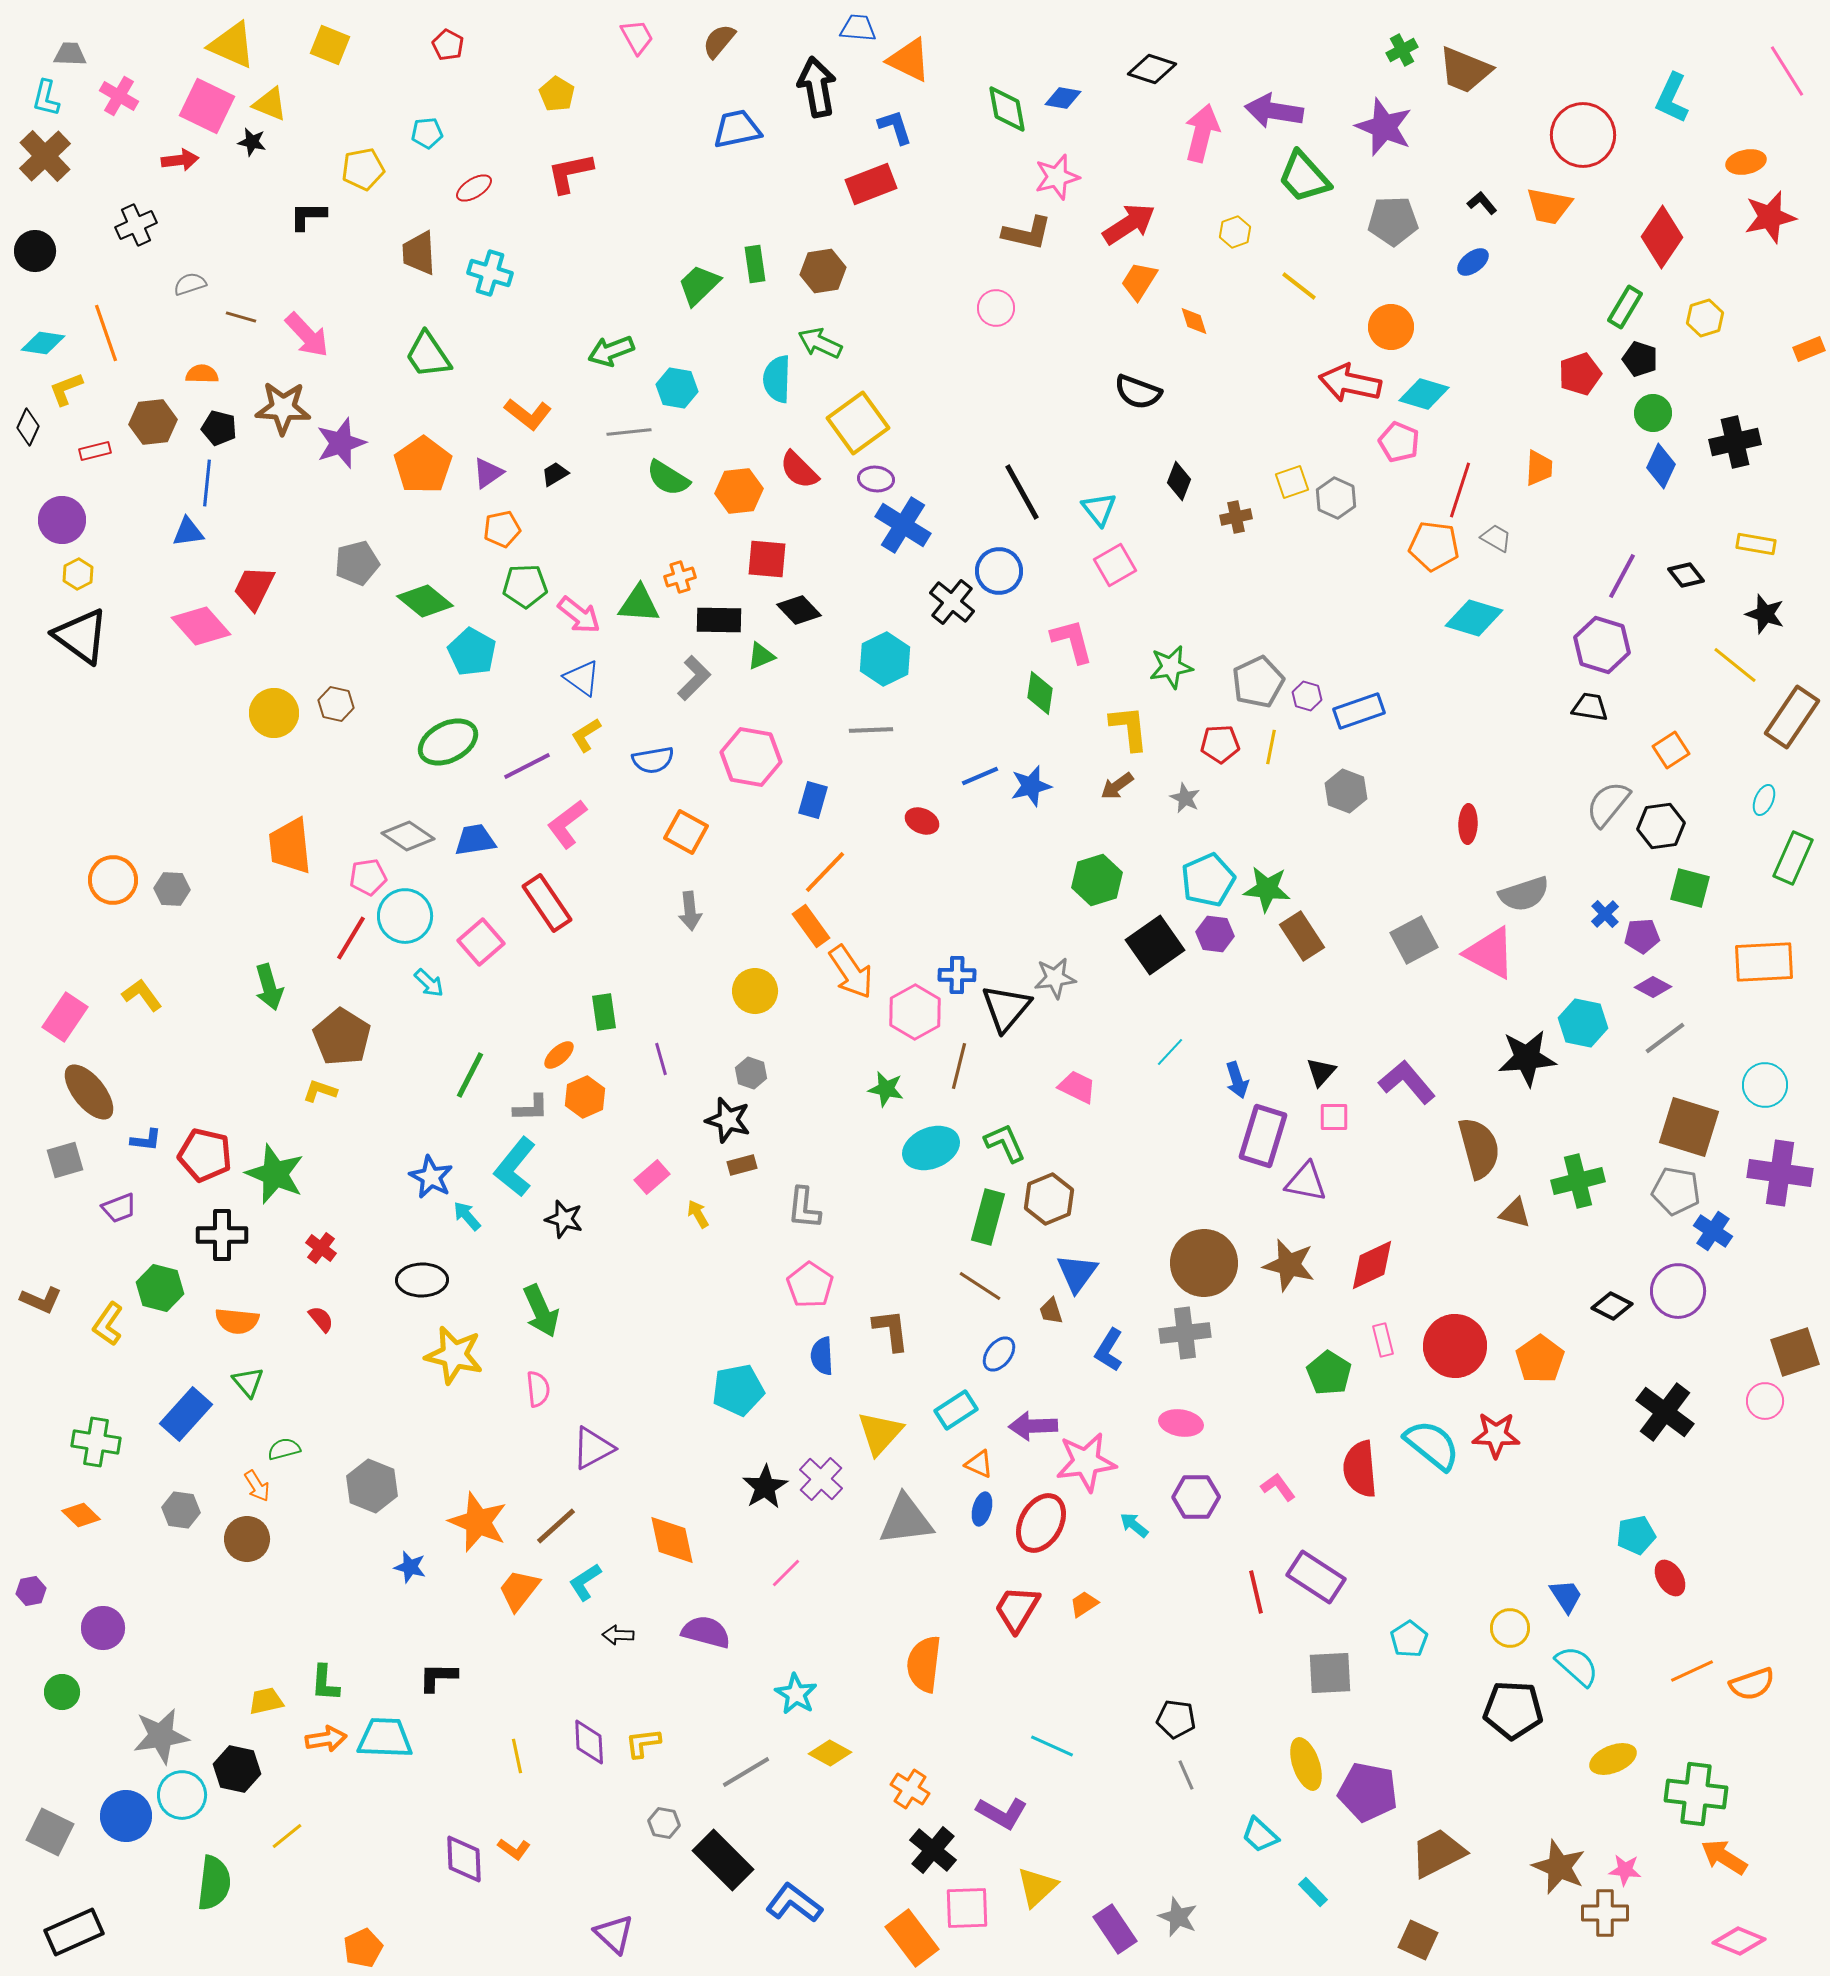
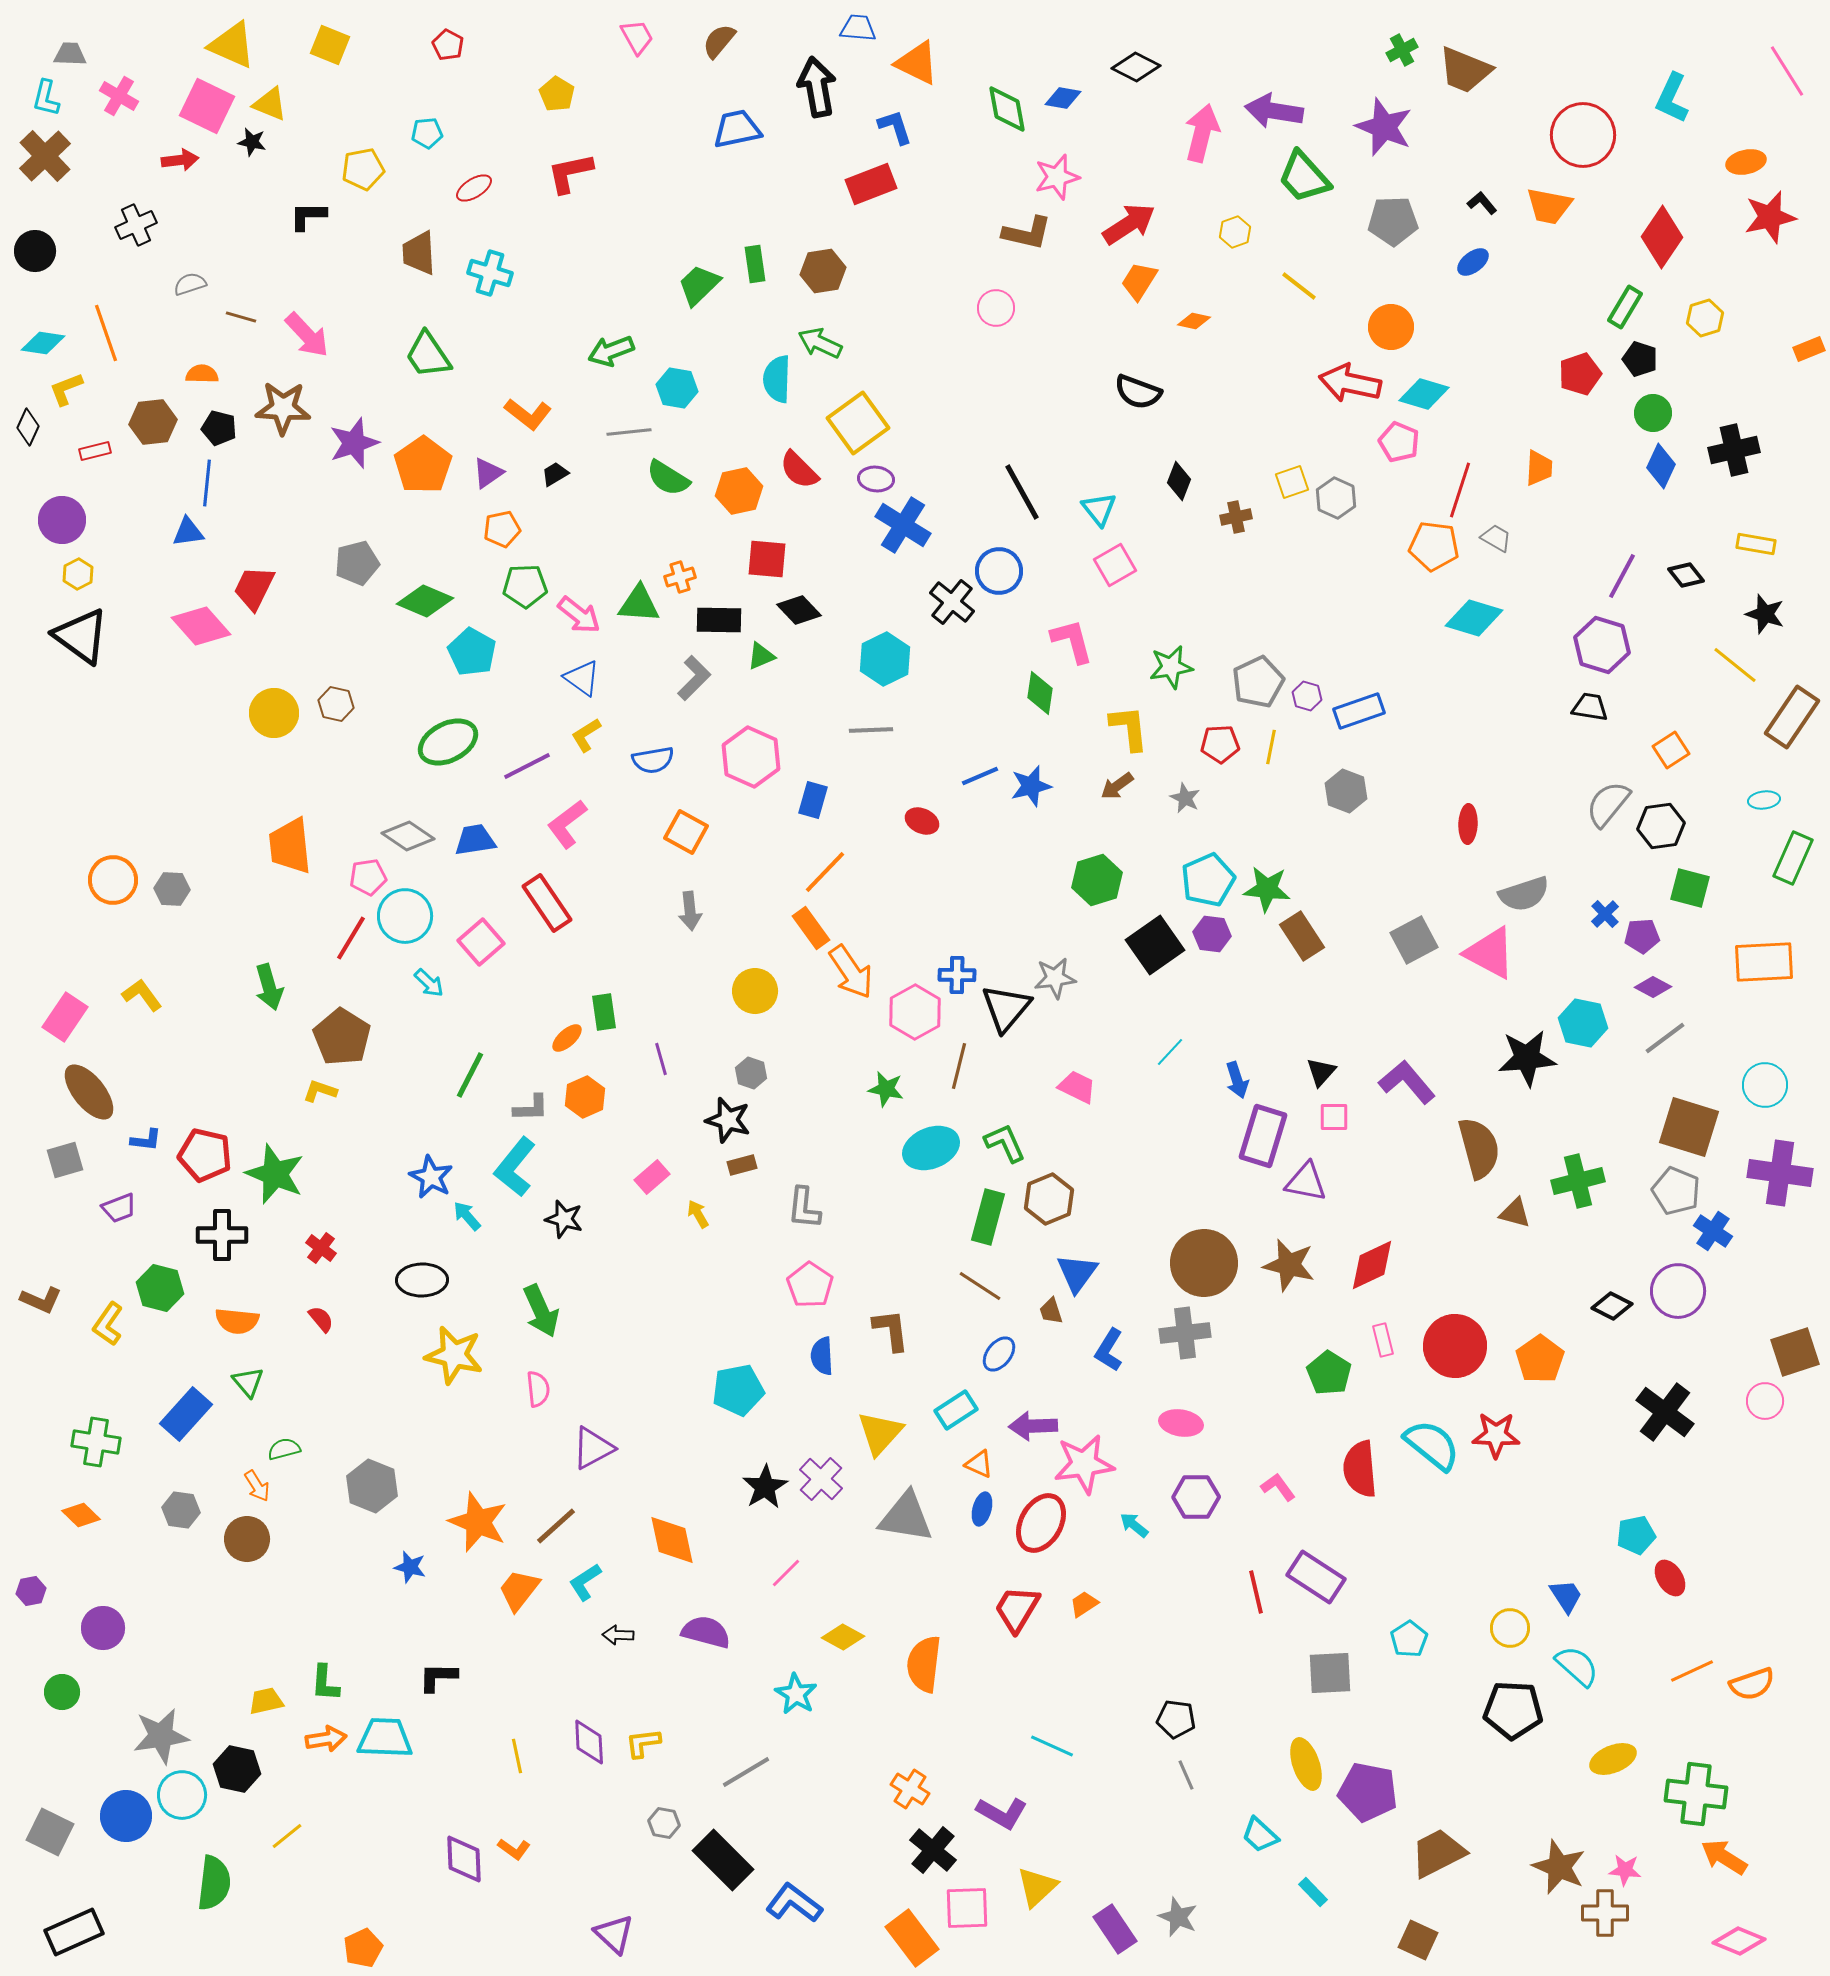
orange triangle at (909, 60): moved 8 px right, 3 px down
black diamond at (1152, 69): moved 16 px left, 2 px up; rotated 9 degrees clockwise
orange diamond at (1194, 321): rotated 60 degrees counterclockwise
black cross at (1735, 442): moved 1 px left, 8 px down
purple star at (341, 443): moved 13 px right
orange hexagon at (739, 491): rotated 6 degrees counterclockwise
green diamond at (425, 601): rotated 16 degrees counterclockwise
pink hexagon at (751, 757): rotated 14 degrees clockwise
cyan ellipse at (1764, 800): rotated 60 degrees clockwise
orange rectangle at (811, 926): moved 2 px down
purple hexagon at (1215, 934): moved 3 px left
orange ellipse at (559, 1055): moved 8 px right, 17 px up
gray pentagon at (1676, 1191): rotated 12 degrees clockwise
pink star at (1086, 1462): moved 2 px left, 2 px down
gray triangle at (906, 1520): moved 3 px up; rotated 16 degrees clockwise
yellow diamond at (830, 1753): moved 13 px right, 116 px up
